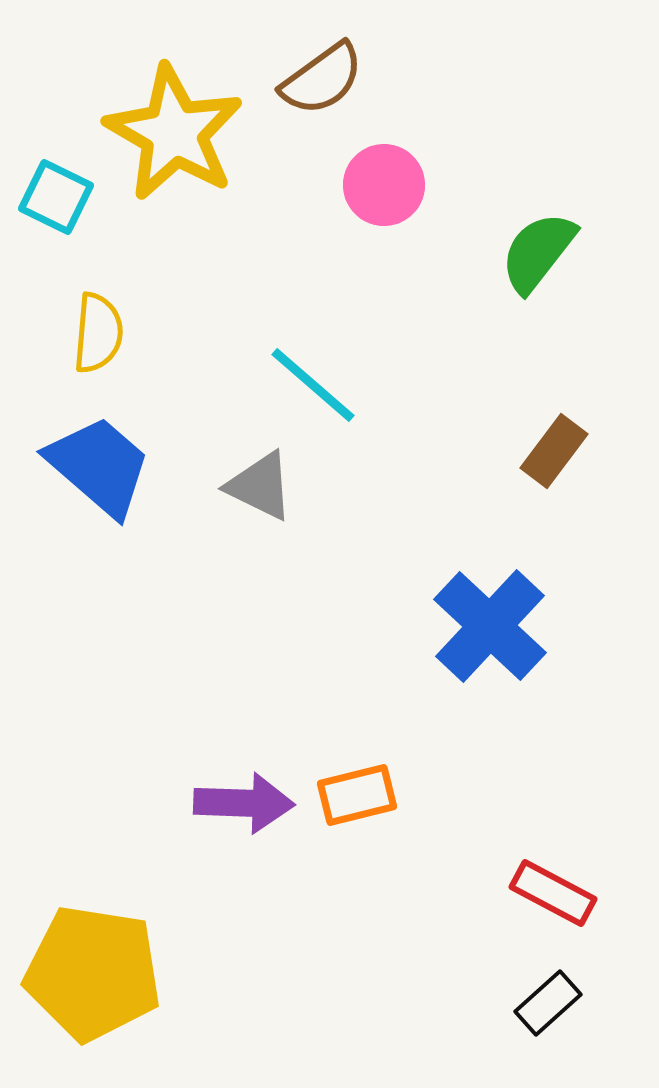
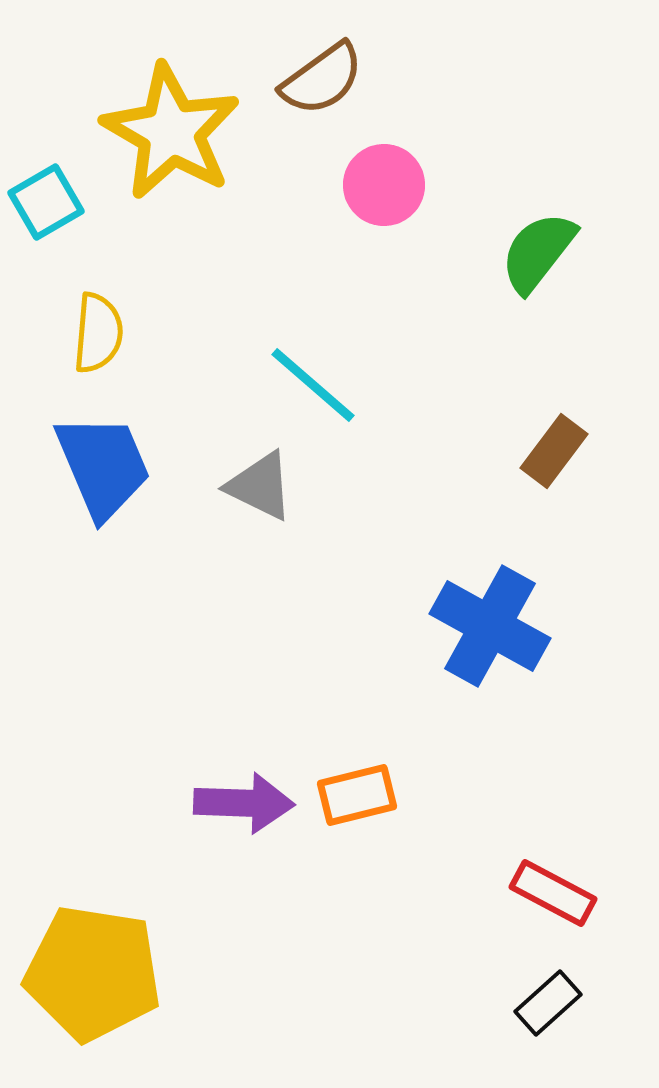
yellow star: moved 3 px left, 1 px up
cyan square: moved 10 px left, 5 px down; rotated 34 degrees clockwise
blue trapezoid: moved 4 px right; rotated 26 degrees clockwise
blue cross: rotated 14 degrees counterclockwise
